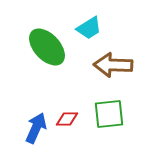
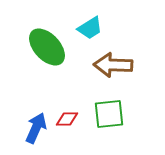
cyan trapezoid: moved 1 px right
